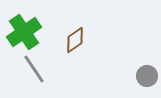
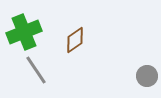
green cross: rotated 12 degrees clockwise
gray line: moved 2 px right, 1 px down
